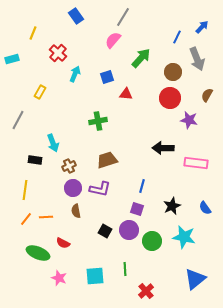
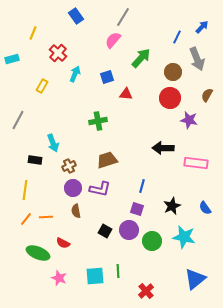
yellow rectangle at (40, 92): moved 2 px right, 6 px up
green line at (125, 269): moved 7 px left, 2 px down
